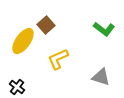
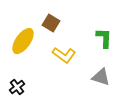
brown square: moved 5 px right, 2 px up; rotated 18 degrees counterclockwise
green L-shape: moved 9 px down; rotated 125 degrees counterclockwise
yellow L-shape: moved 6 px right, 4 px up; rotated 120 degrees counterclockwise
black cross: rotated 14 degrees clockwise
